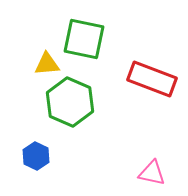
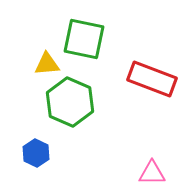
blue hexagon: moved 3 px up
pink triangle: rotated 12 degrees counterclockwise
